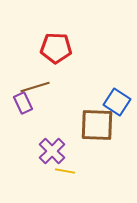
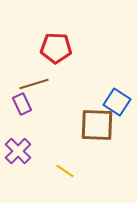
brown line: moved 1 px left, 3 px up
purple rectangle: moved 1 px left, 1 px down
purple cross: moved 34 px left
yellow line: rotated 24 degrees clockwise
